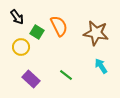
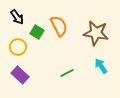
yellow circle: moved 3 px left
green line: moved 1 px right, 2 px up; rotated 64 degrees counterclockwise
purple rectangle: moved 11 px left, 4 px up
